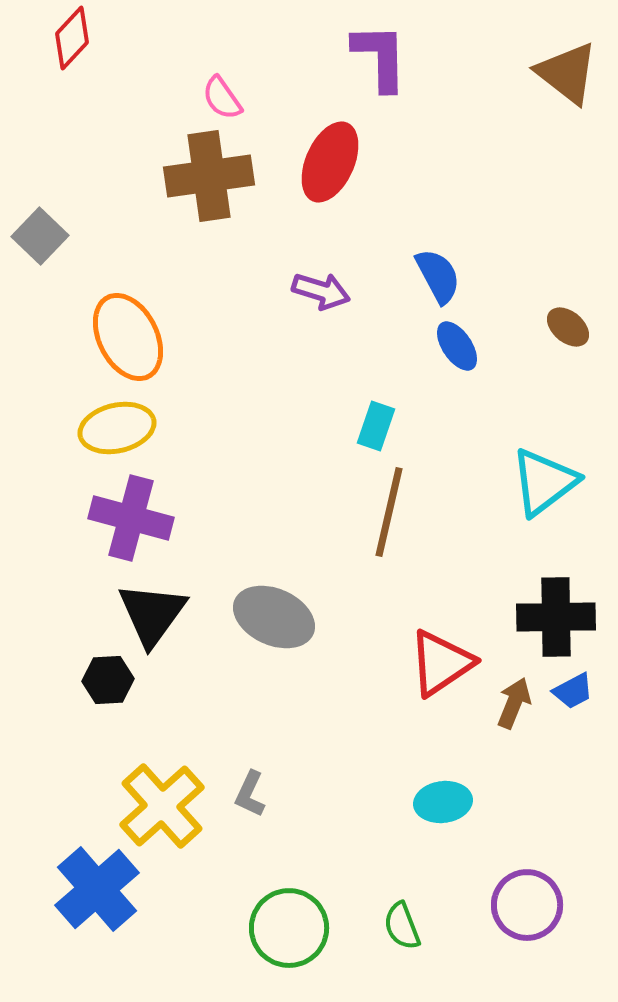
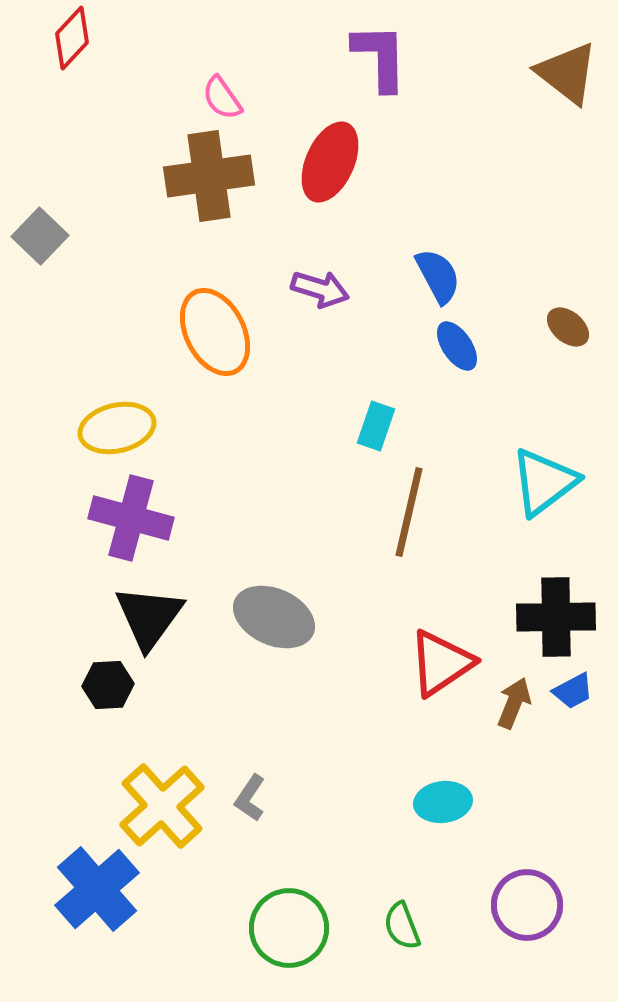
purple arrow: moved 1 px left, 2 px up
orange ellipse: moved 87 px right, 5 px up
brown line: moved 20 px right
black triangle: moved 3 px left, 3 px down
black hexagon: moved 5 px down
gray L-shape: moved 4 px down; rotated 9 degrees clockwise
